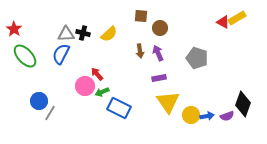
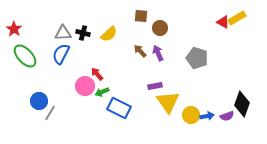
gray triangle: moved 3 px left, 1 px up
brown arrow: rotated 144 degrees clockwise
purple rectangle: moved 4 px left, 8 px down
black diamond: moved 1 px left
